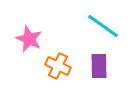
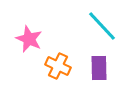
cyan line: moved 1 px left; rotated 12 degrees clockwise
purple rectangle: moved 2 px down
